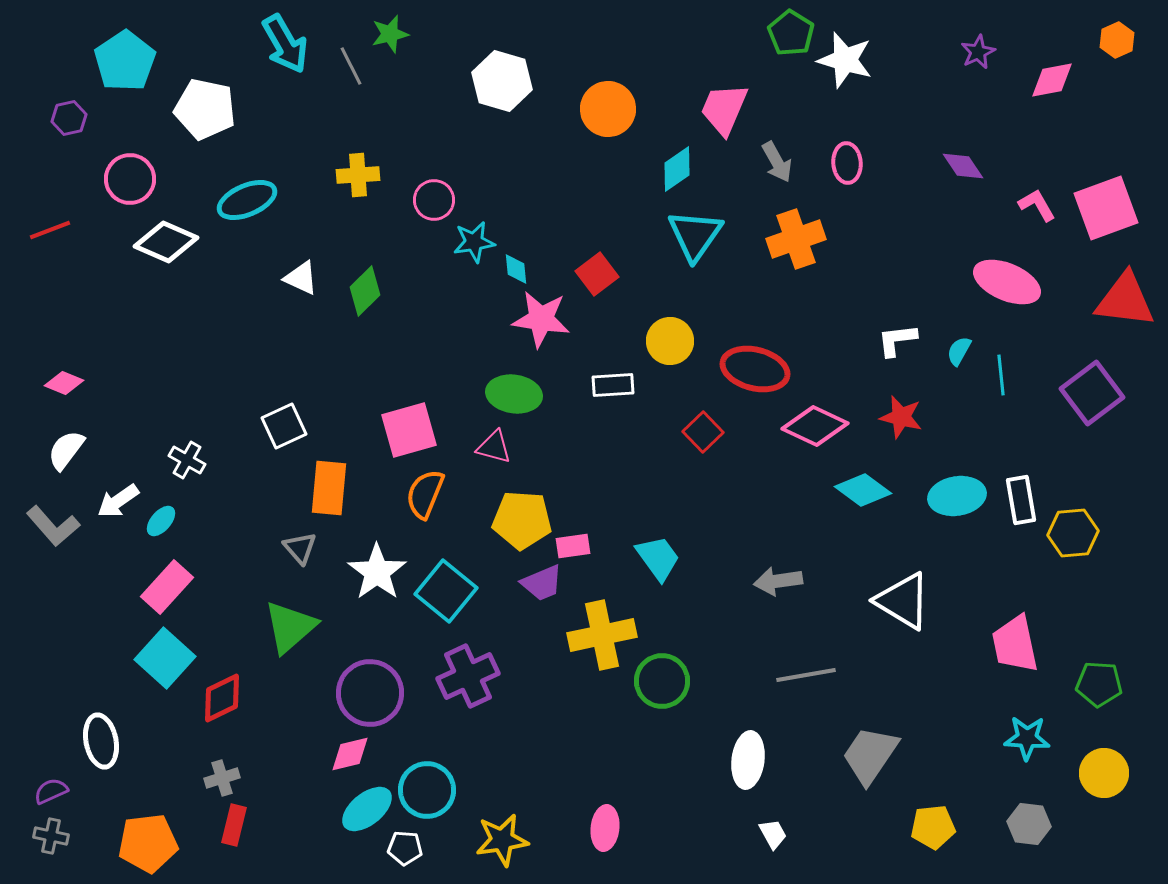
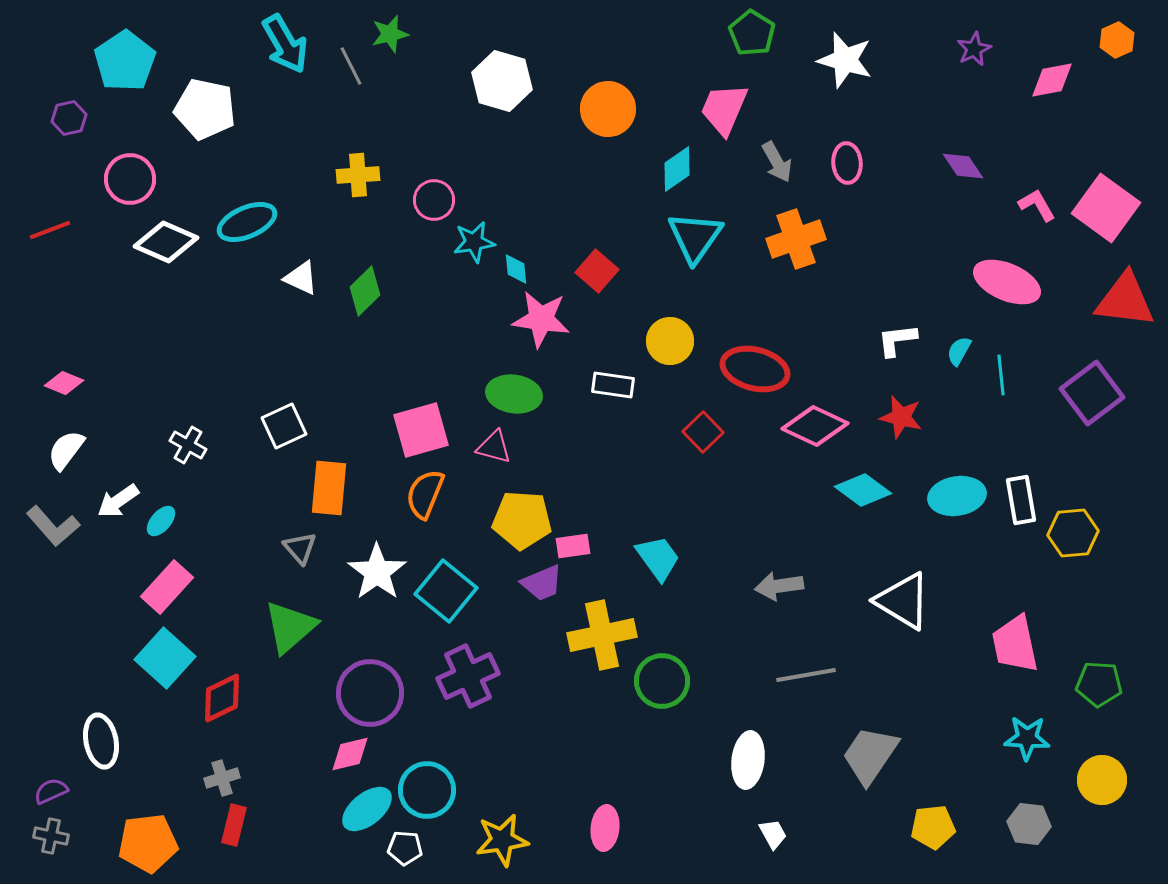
green pentagon at (791, 33): moved 39 px left
purple star at (978, 52): moved 4 px left, 3 px up
cyan ellipse at (247, 200): moved 22 px down
pink square at (1106, 208): rotated 34 degrees counterclockwise
cyan triangle at (695, 235): moved 2 px down
red square at (597, 274): moved 3 px up; rotated 12 degrees counterclockwise
white rectangle at (613, 385): rotated 12 degrees clockwise
pink square at (409, 430): moved 12 px right
white cross at (187, 460): moved 1 px right, 15 px up
gray arrow at (778, 581): moved 1 px right, 5 px down
yellow circle at (1104, 773): moved 2 px left, 7 px down
